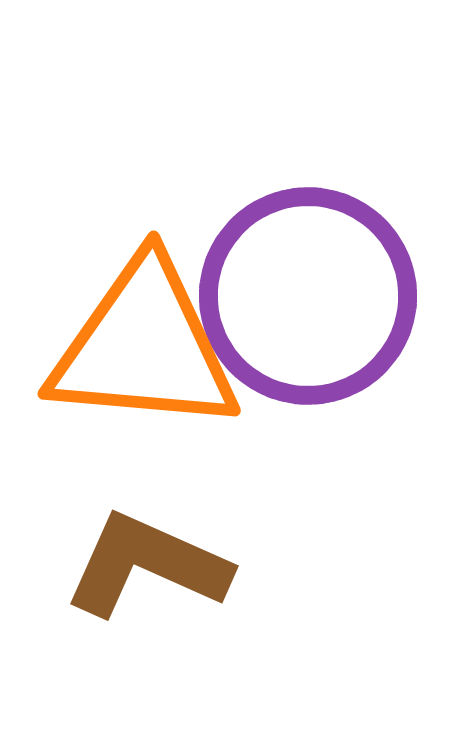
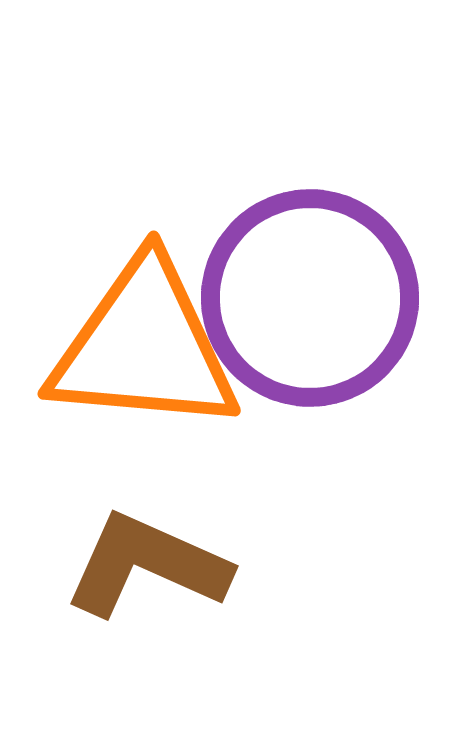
purple circle: moved 2 px right, 2 px down
